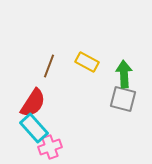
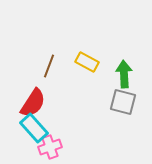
gray square: moved 3 px down
